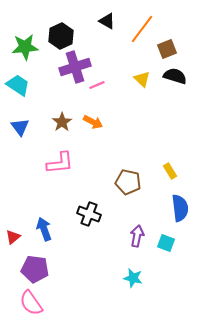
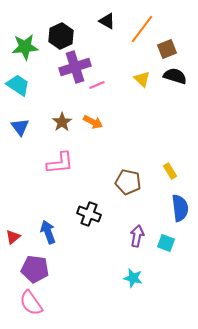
blue arrow: moved 4 px right, 3 px down
